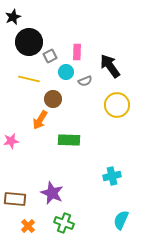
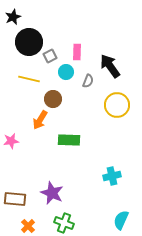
gray semicircle: moved 3 px right; rotated 48 degrees counterclockwise
